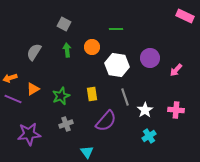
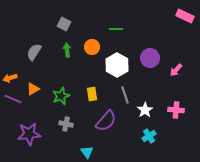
white hexagon: rotated 20 degrees clockwise
gray line: moved 2 px up
gray cross: rotated 32 degrees clockwise
